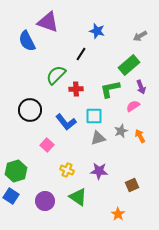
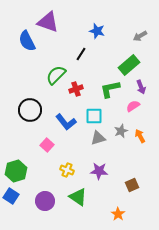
red cross: rotated 16 degrees counterclockwise
